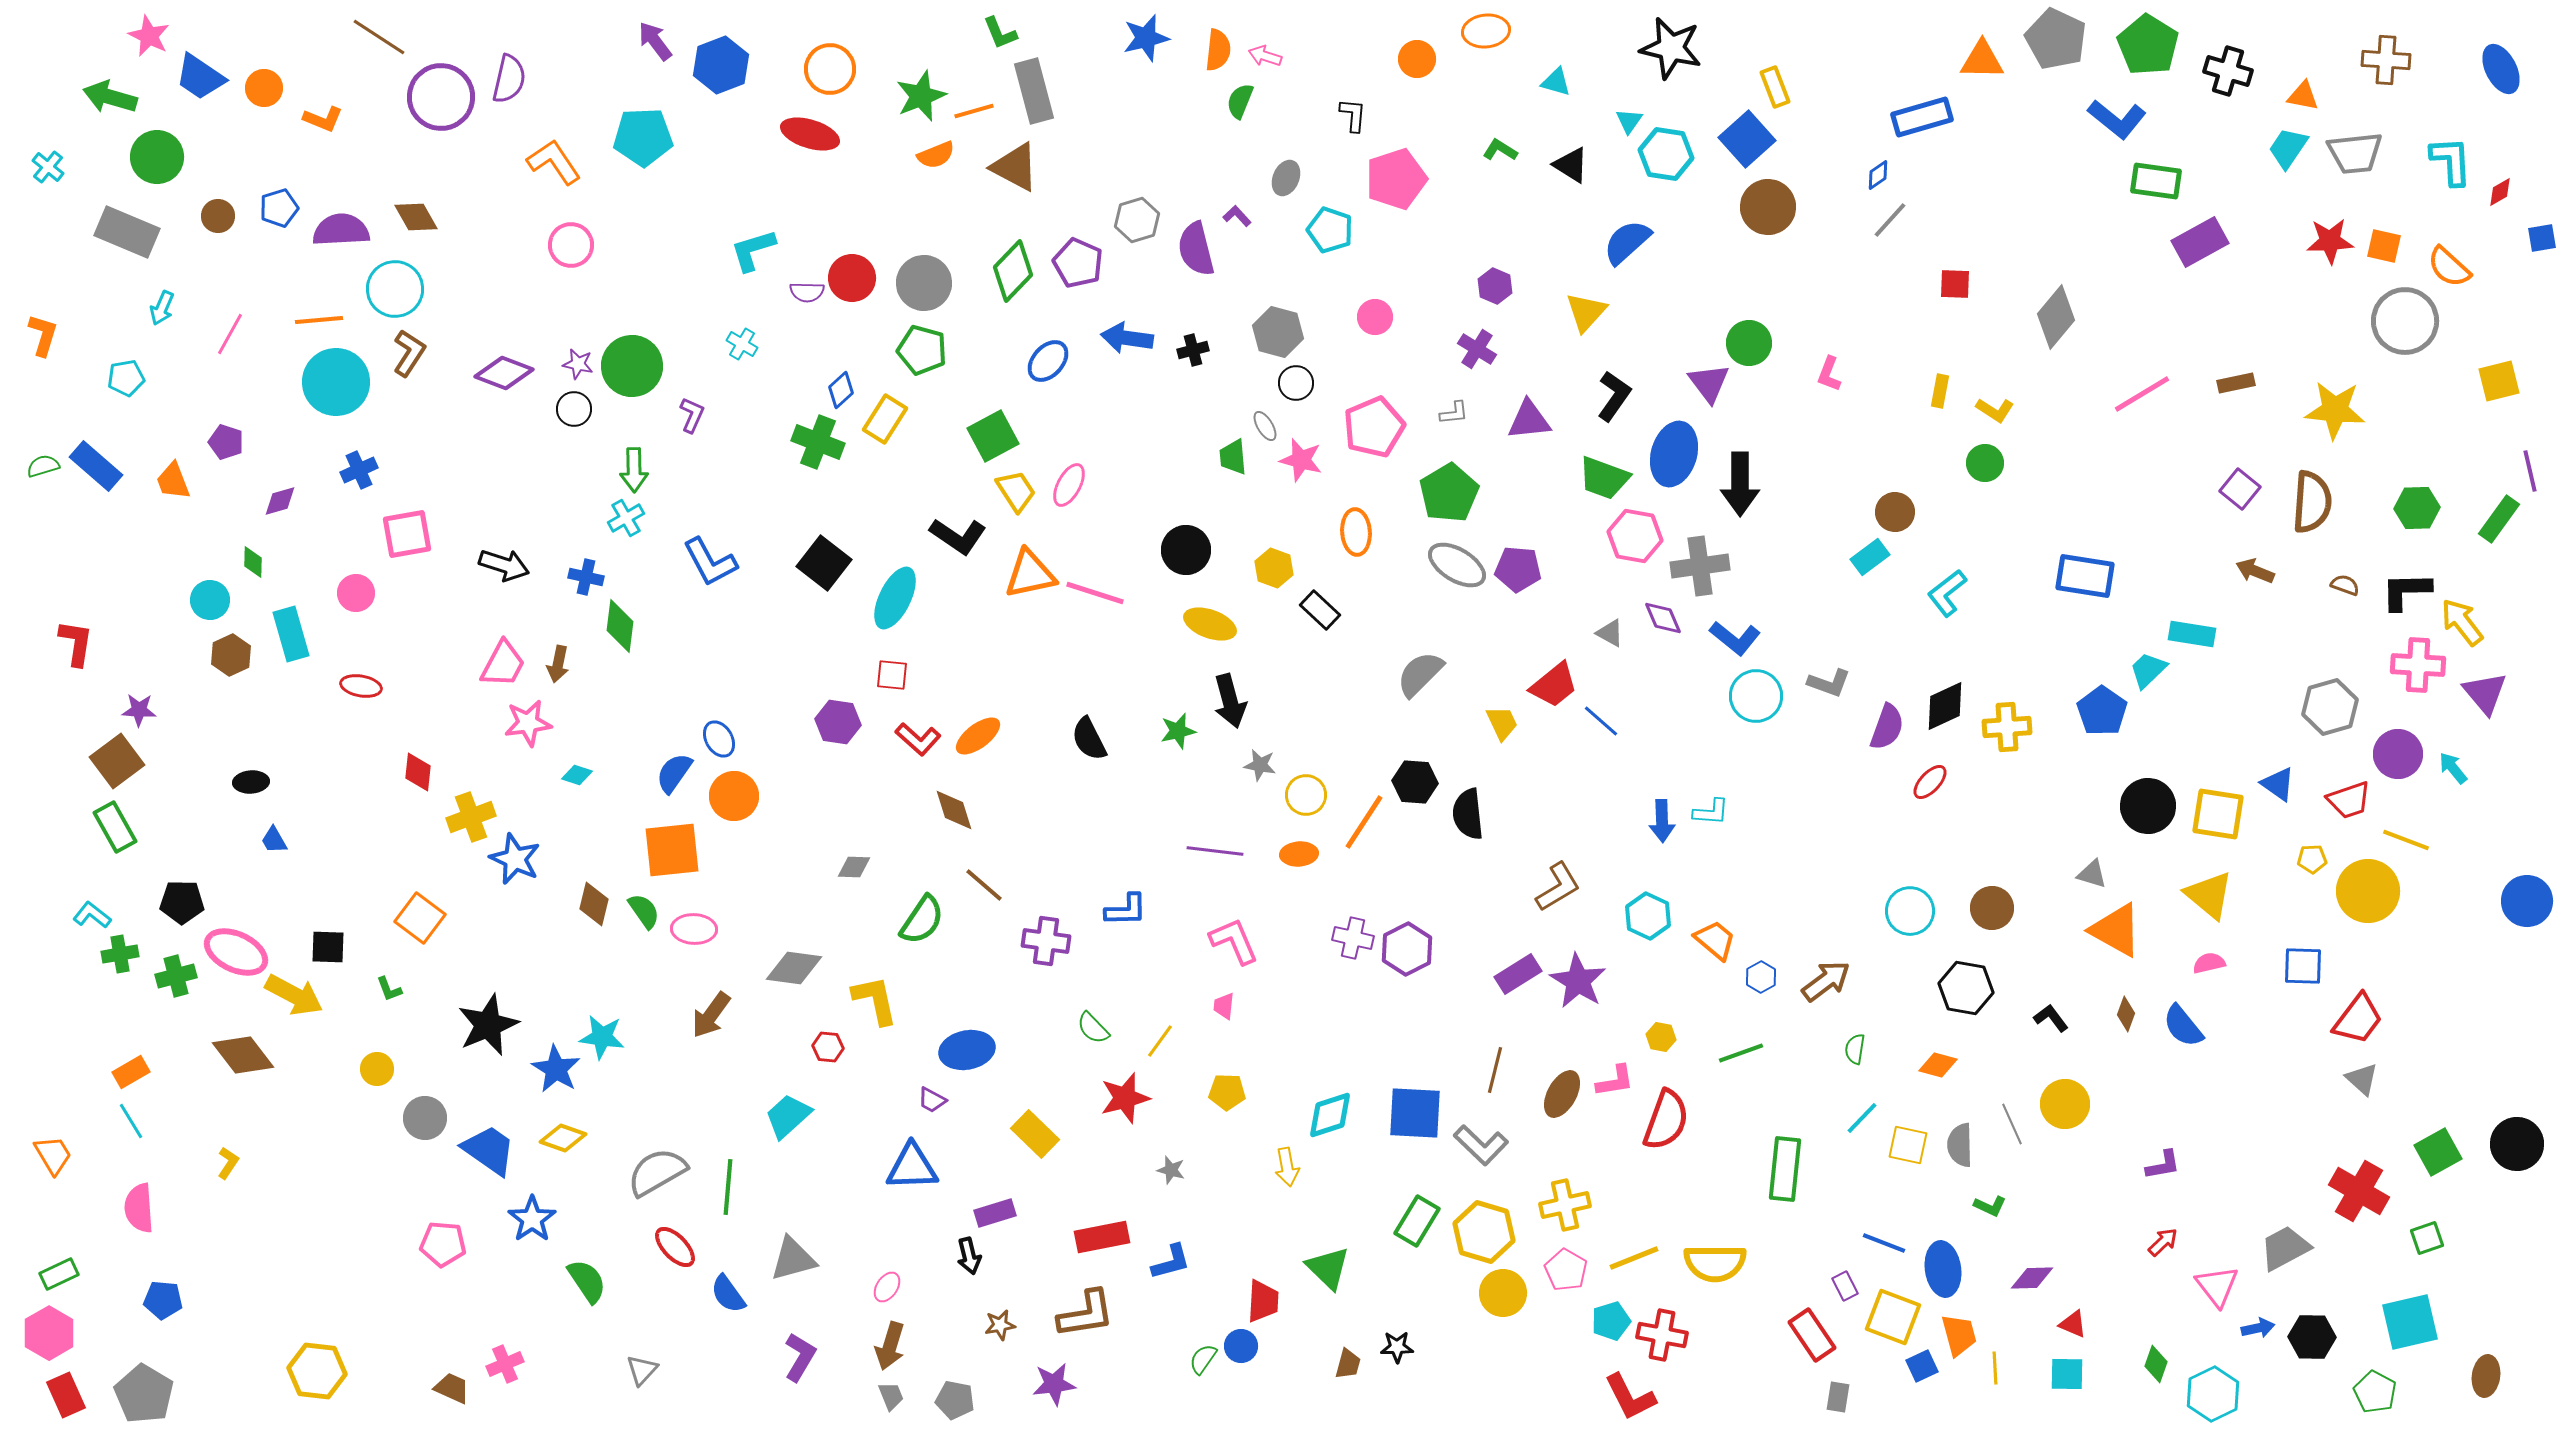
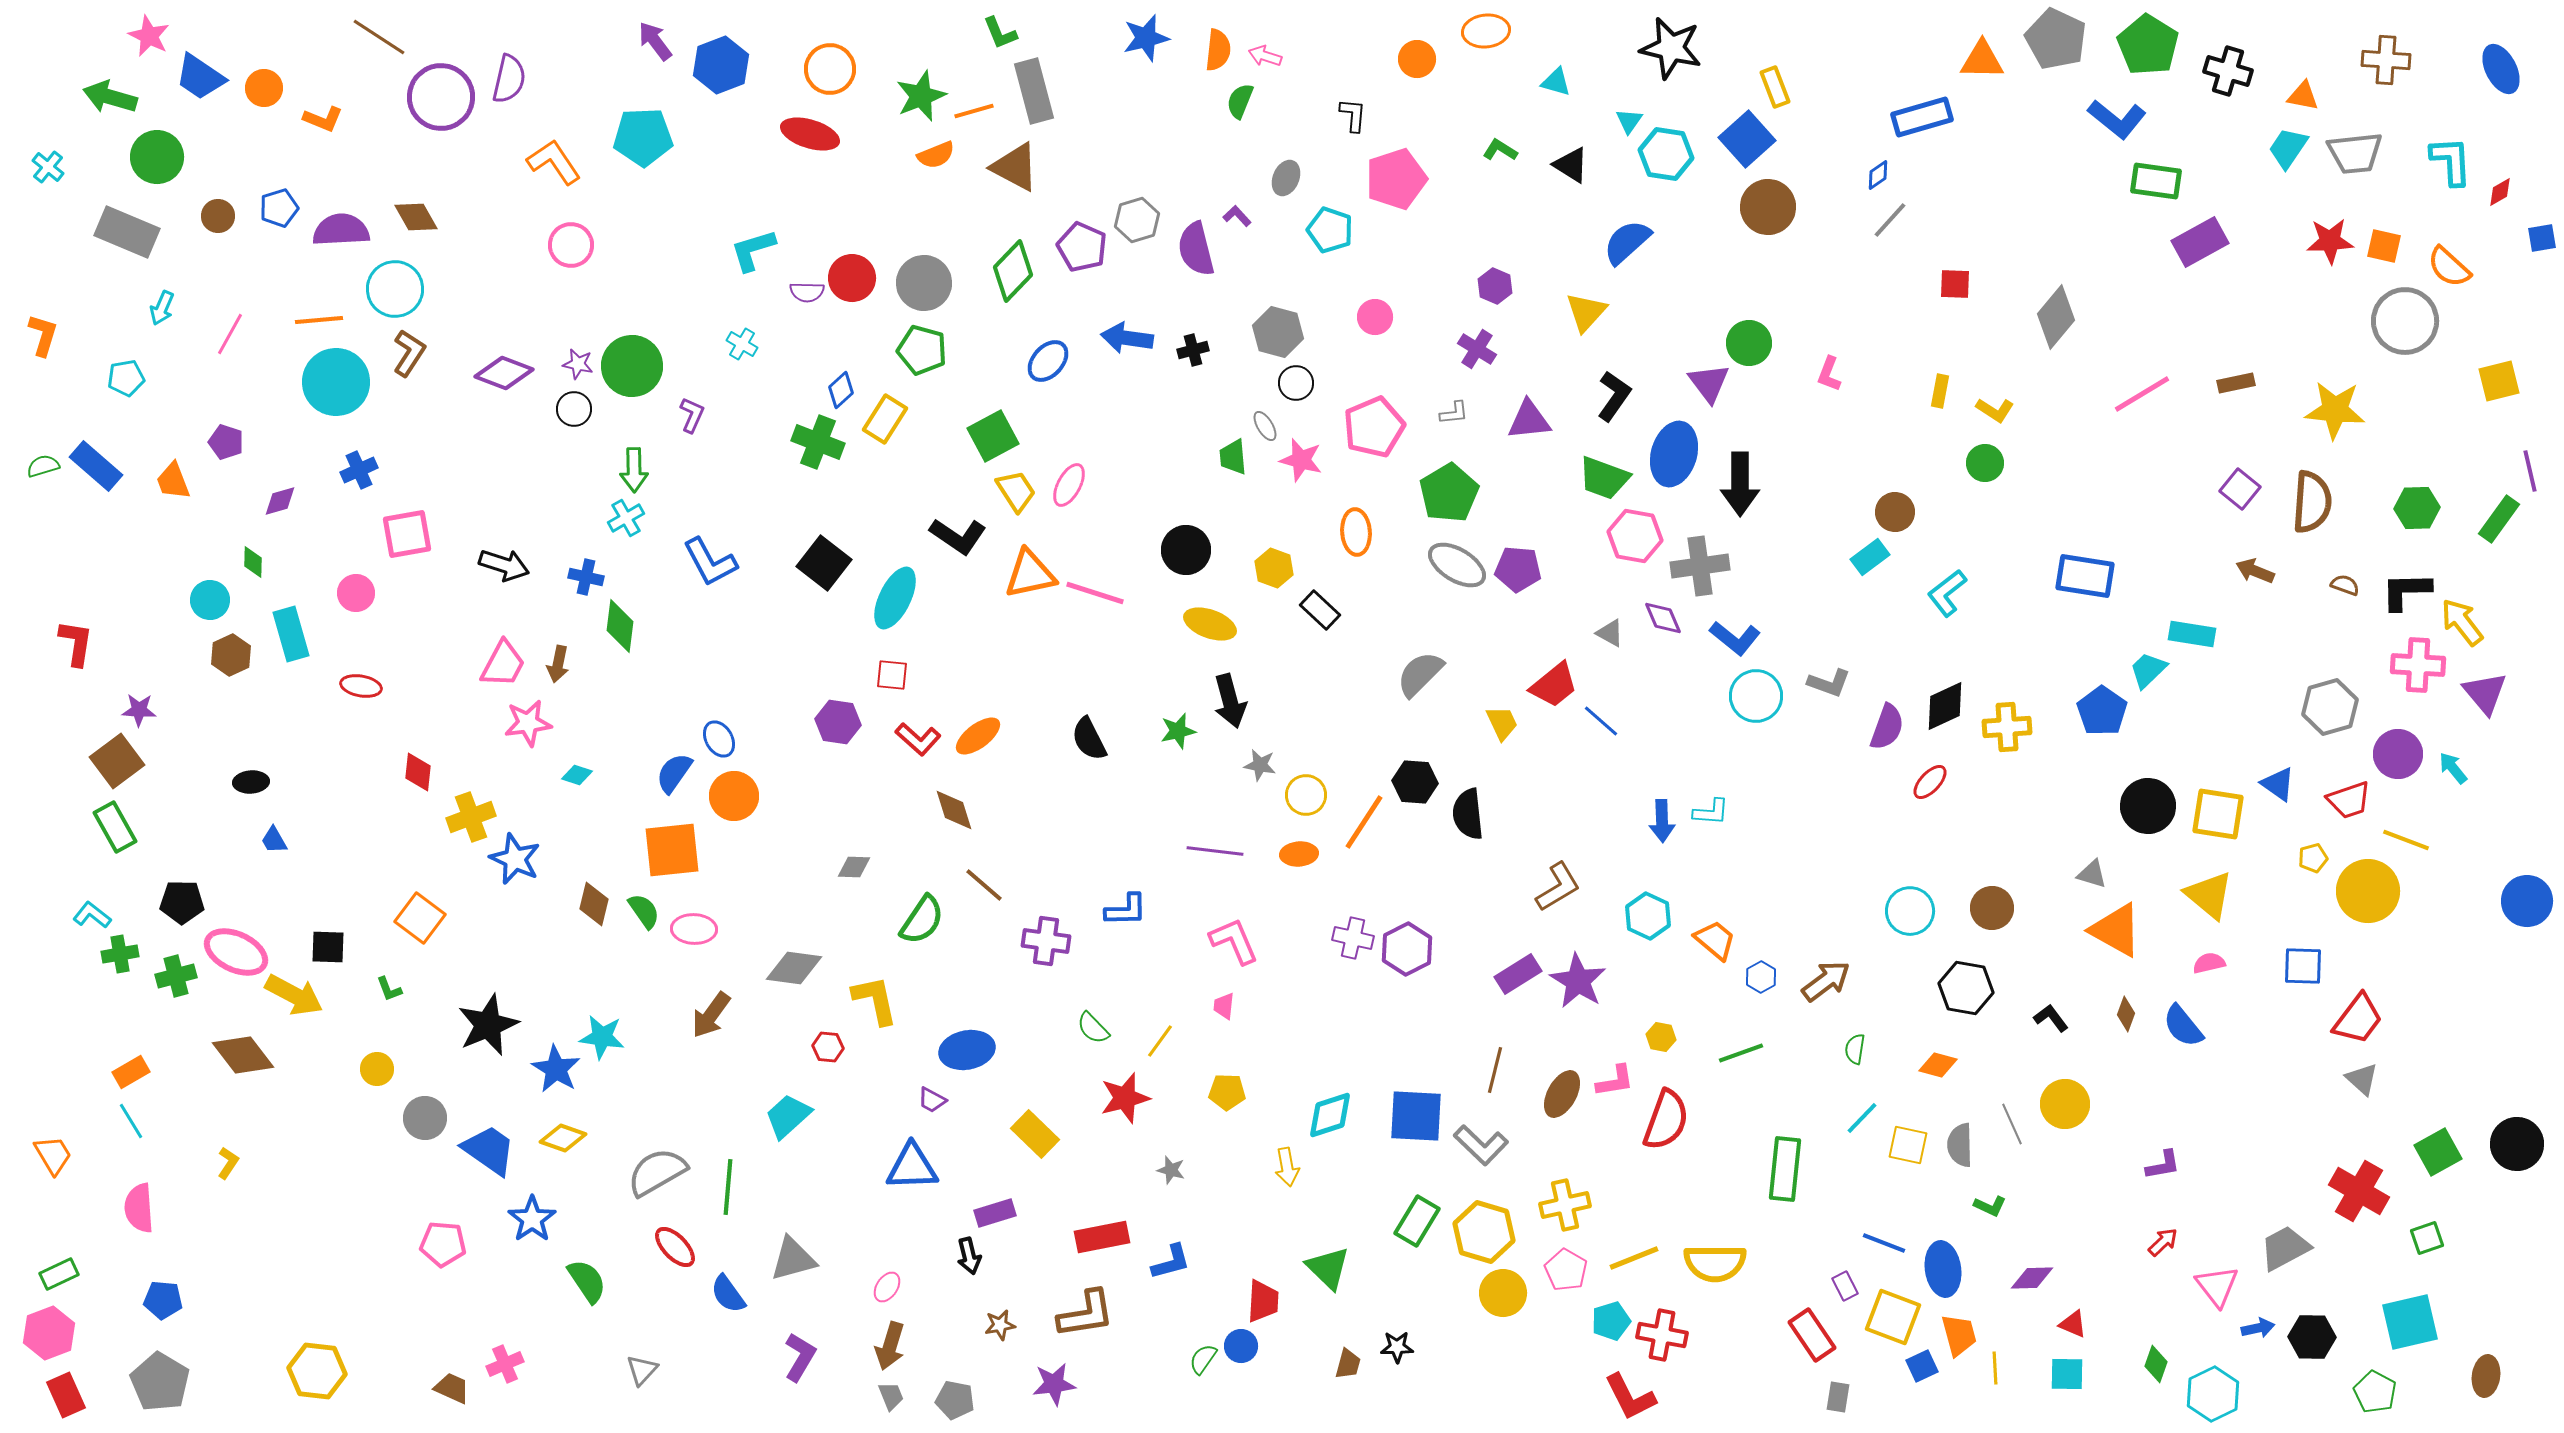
purple pentagon at (1078, 263): moved 4 px right, 16 px up
yellow pentagon at (2312, 859): moved 1 px right, 1 px up; rotated 12 degrees counterclockwise
blue square at (1415, 1113): moved 1 px right, 3 px down
pink hexagon at (49, 1333): rotated 9 degrees clockwise
gray pentagon at (144, 1394): moved 16 px right, 12 px up
